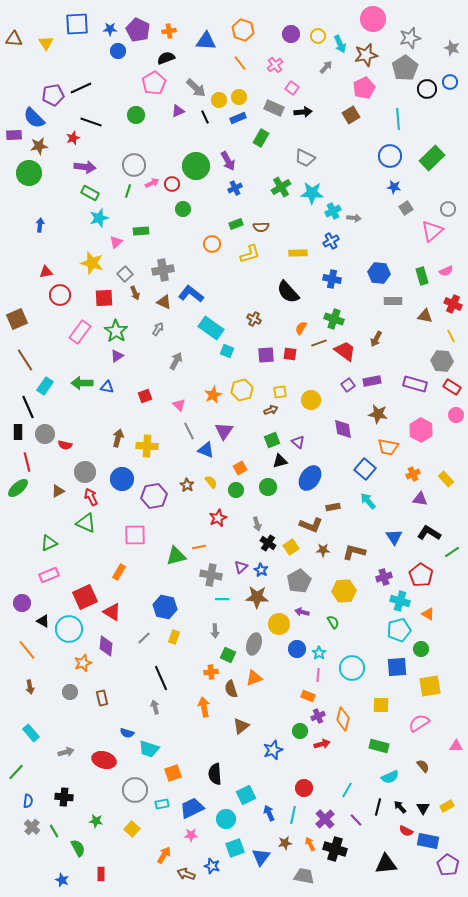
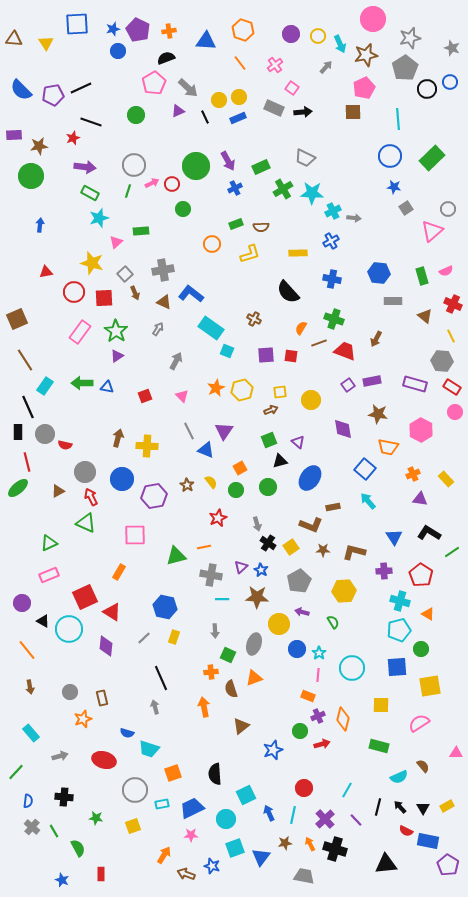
blue star at (110, 29): moved 3 px right; rotated 16 degrees counterclockwise
gray arrow at (196, 88): moved 8 px left
brown square at (351, 115): moved 2 px right, 3 px up; rotated 30 degrees clockwise
blue semicircle at (34, 118): moved 13 px left, 28 px up
green rectangle at (261, 138): moved 29 px down; rotated 36 degrees clockwise
green circle at (29, 173): moved 2 px right, 3 px down
green cross at (281, 187): moved 2 px right, 2 px down
red circle at (60, 295): moved 14 px right, 3 px up
brown triangle at (425, 316): rotated 28 degrees clockwise
red trapezoid at (345, 351): rotated 15 degrees counterclockwise
red square at (290, 354): moved 1 px right, 2 px down
orange star at (213, 395): moved 3 px right, 7 px up
pink triangle at (179, 405): moved 3 px right, 9 px up
pink circle at (456, 415): moved 1 px left, 3 px up
green square at (272, 440): moved 3 px left
orange line at (199, 547): moved 5 px right
purple cross at (384, 577): moved 6 px up; rotated 14 degrees clockwise
orange star at (83, 663): moved 56 px down
pink triangle at (456, 746): moved 7 px down
gray arrow at (66, 752): moved 6 px left, 4 px down
cyan semicircle at (390, 777): moved 9 px right
green star at (96, 821): moved 3 px up
yellow square at (132, 829): moved 1 px right, 3 px up; rotated 28 degrees clockwise
